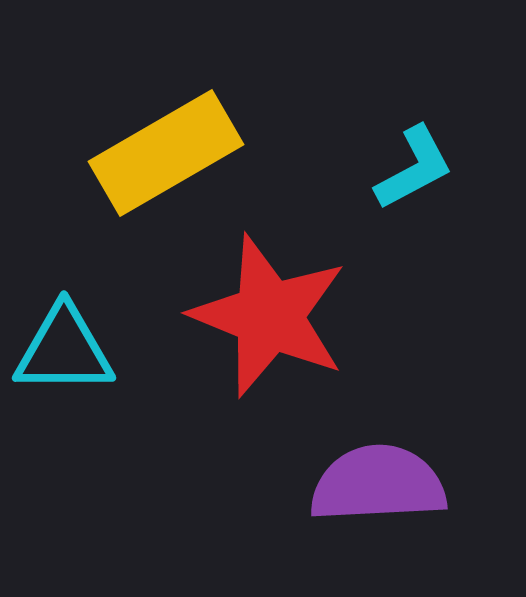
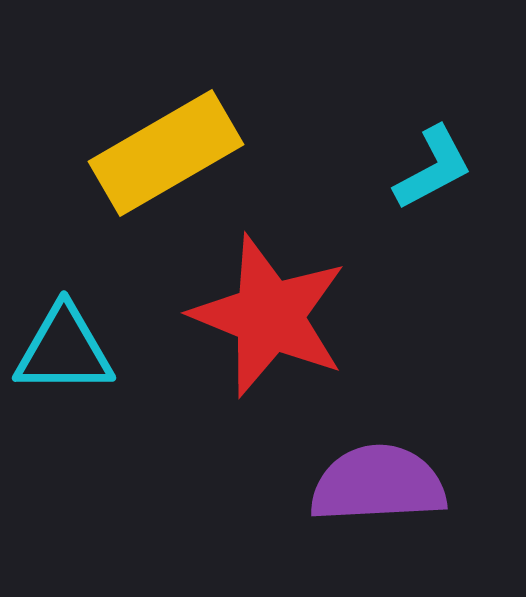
cyan L-shape: moved 19 px right
